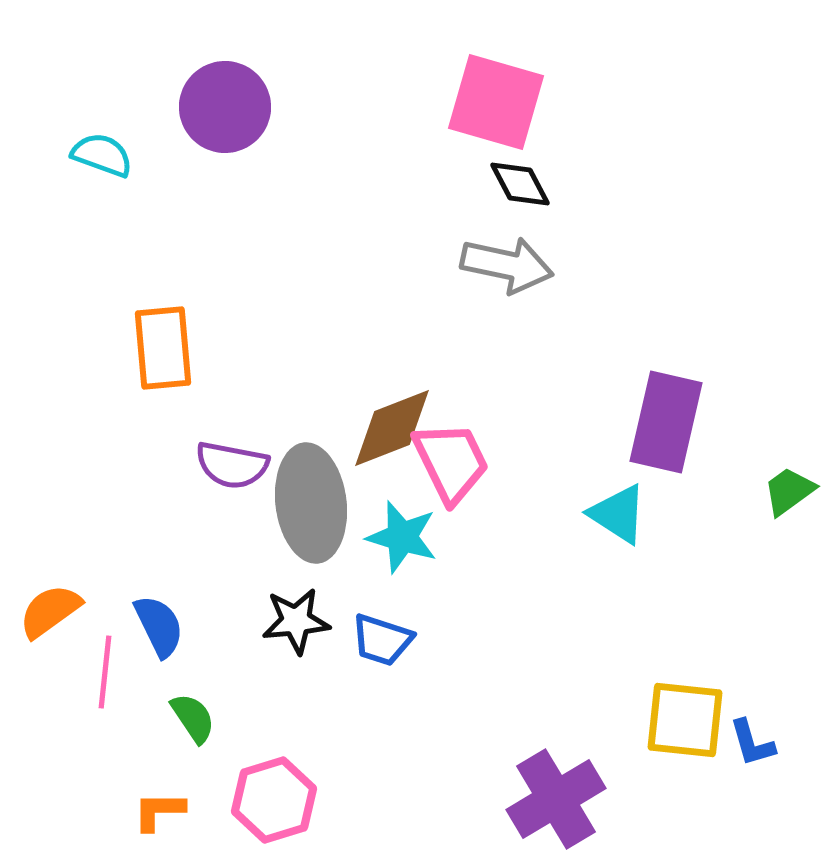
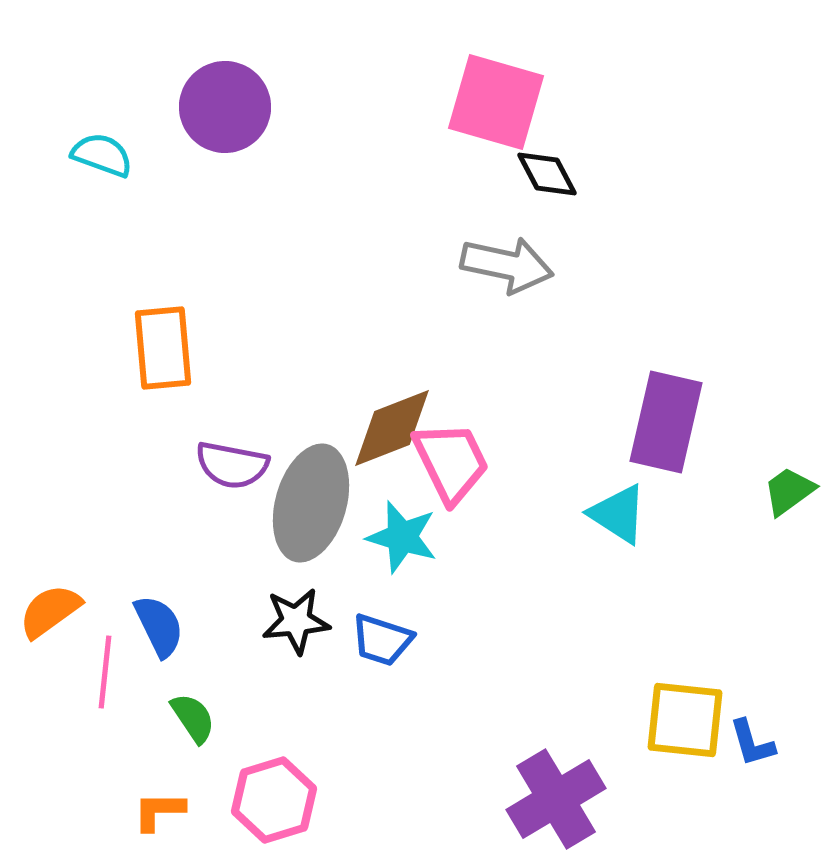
black diamond: moved 27 px right, 10 px up
gray ellipse: rotated 23 degrees clockwise
